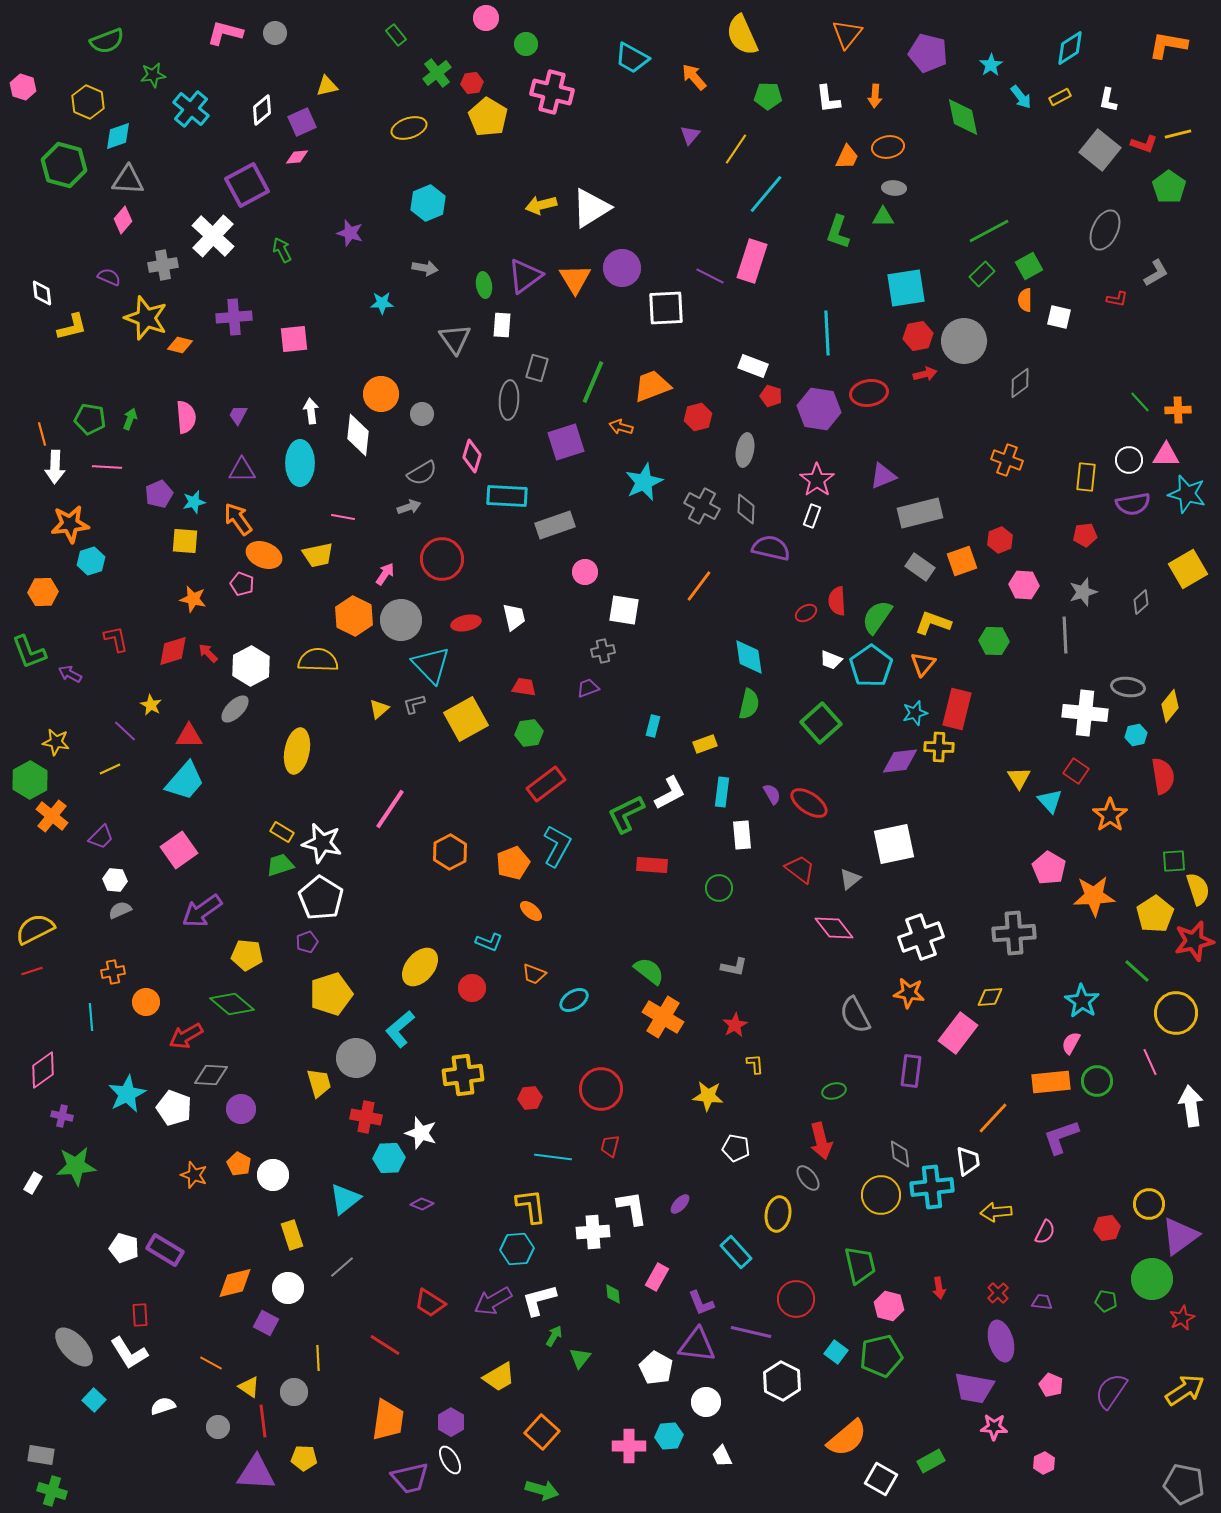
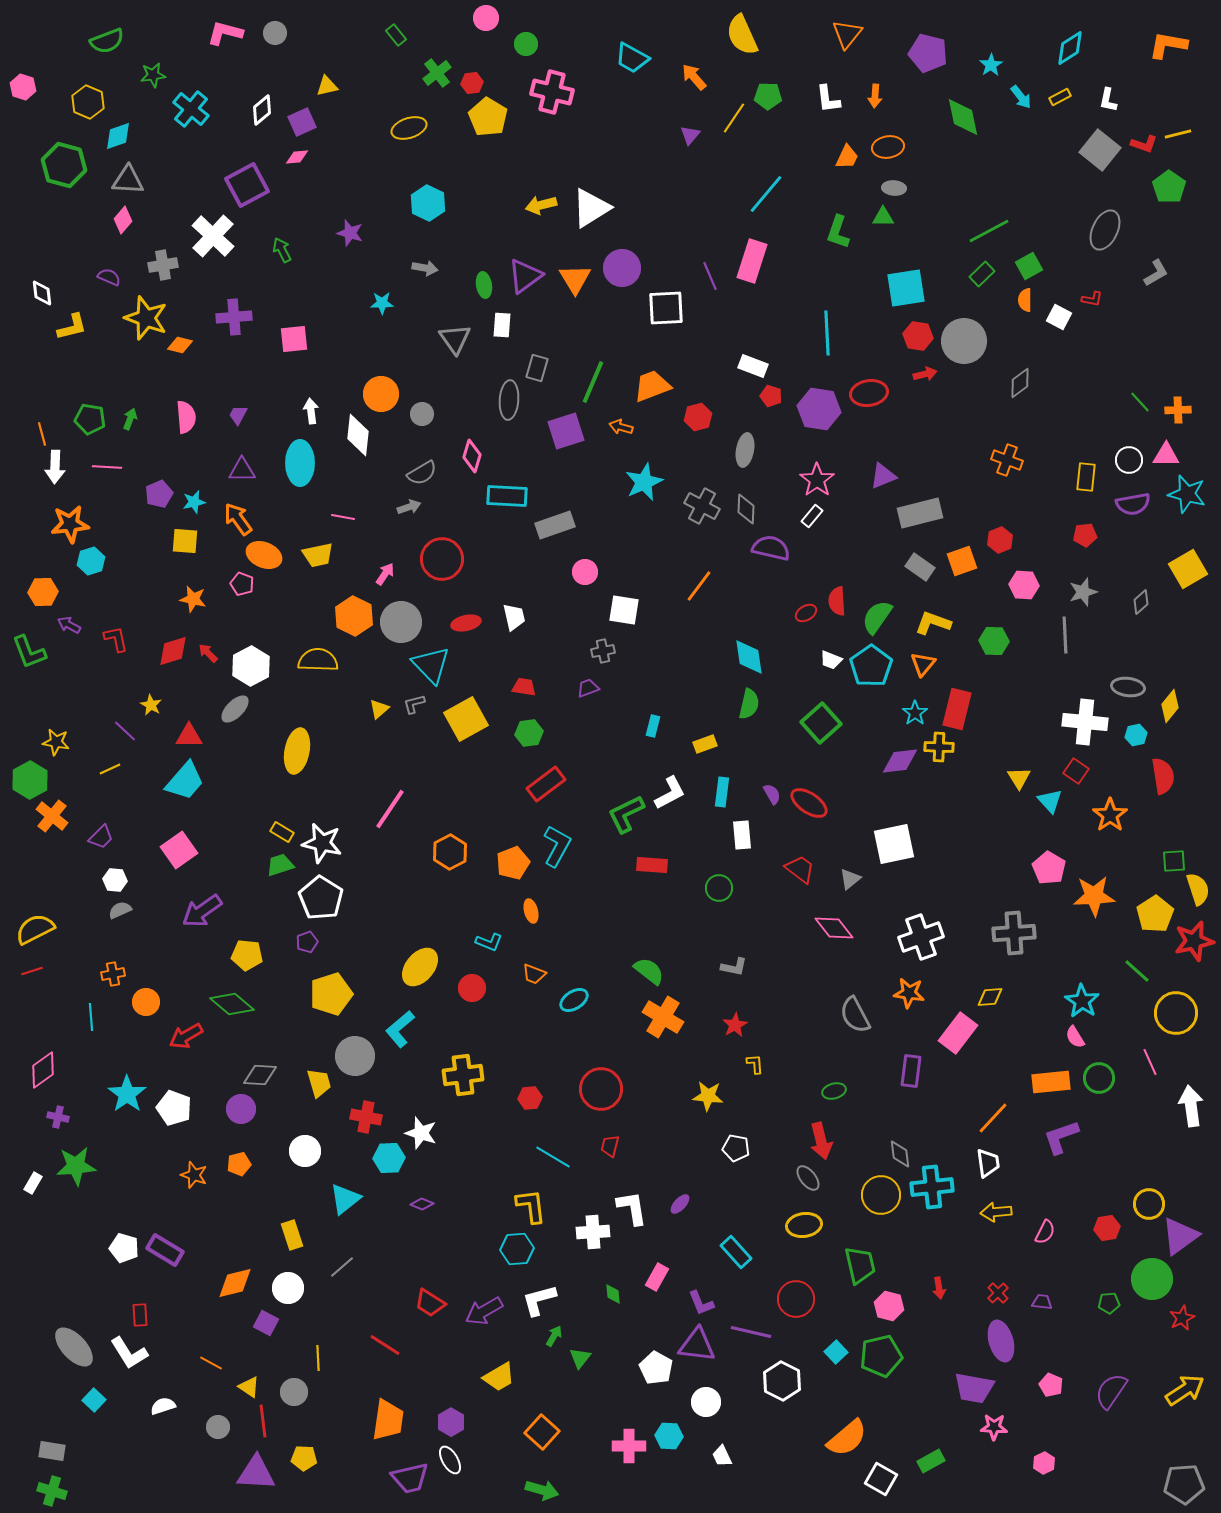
yellow line at (736, 149): moved 2 px left, 31 px up
cyan hexagon at (428, 203): rotated 12 degrees counterclockwise
purple line at (710, 276): rotated 40 degrees clockwise
red L-shape at (1117, 299): moved 25 px left
white square at (1059, 317): rotated 15 degrees clockwise
red hexagon at (918, 336): rotated 20 degrees clockwise
purple square at (566, 442): moved 11 px up
white rectangle at (812, 516): rotated 20 degrees clockwise
gray circle at (401, 620): moved 2 px down
purple arrow at (70, 674): moved 1 px left, 49 px up
cyan star at (915, 713): rotated 20 degrees counterclockwise
white cross at (1085, 713): moved 9 px down
orange ellipse at (531, 911): rotated 35 degrees clockwise
orange cross at (113, 972): moved 2 px down
pink semicircle at (1071, 1043): moved 4 px right, 6 px up; rotated 60 degrees counterclockwise
gray circle at (356, 1058): moved 1 px left, 2 px up
gray diamond at (211, 1075): moved 49 px right
green circle at (1097, 1081): moved 2 px right, 3 px up
cyan star at (127, 1094): rotated 9 degrees counterclockwise
purple cross at (62, 1116): moved 4 px left, 1 px down
cyan line at (553, 1157): rotated 24 degrees clockwise
white trapezoid at (968, 1161): moved 20 px right, 2 px down
orange pentagon at (239, 1164): rotated 30 degrees clockwise
white circle at (273, 1175): moved 32 px right, 24 px up
yellow ellipse at (778, 1214): moved 26 px right, 11 px down; rotated 72 degrees clockwise
purple arrow at (493, 1301): moved 9 px left, 10 px down
green pentagon at (1106, 1301): moved 3 px right, 2 px down; rotated 15 degrees counterclockwise
cyan square at (836, 1352): rotated 10 degrees clockwise
cyan hexagon at (669, 1436): rotated 8 degrees clockwise
gray rectangle at (41, 1455): moved 11 px right, 4 px up
gray pentagon at (1184, 1484): rotated 15 degrees counterclockwise
